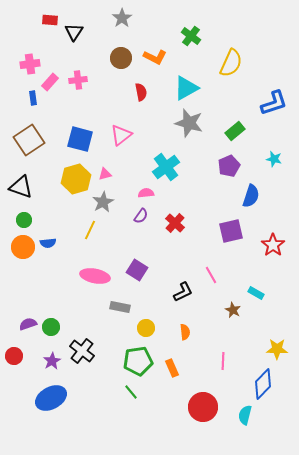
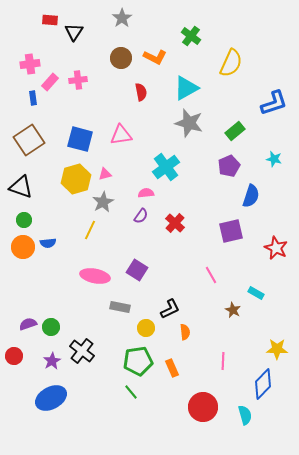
pink triangle at (121, 135): rotated 30 degrees clockwise
red star at (273, 245): moved 3 px right, 3 px down; rotated 10 degrees counterclockwise
black L-shape at (183, 292): moved 13 px left, 17 px down
cyan semicircle at (245, 415): rotated 150 degrees clockwise
